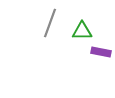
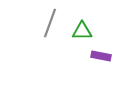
purple rectangle: moved 4 px down
